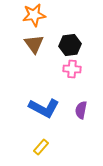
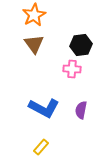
orange star: rotated 20 degrees counterclockwise
black hexagon: moved 11 px right
